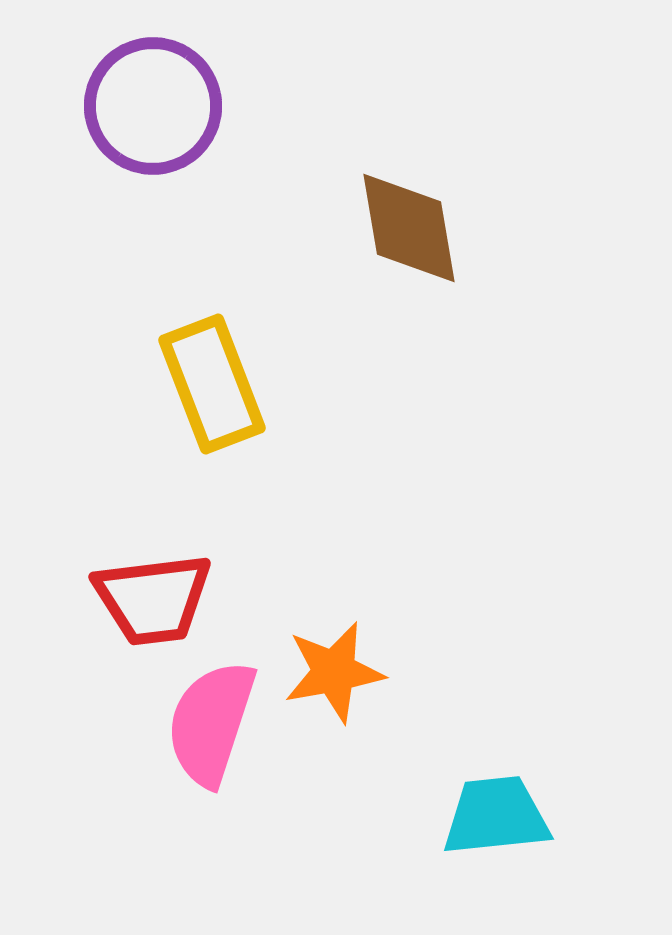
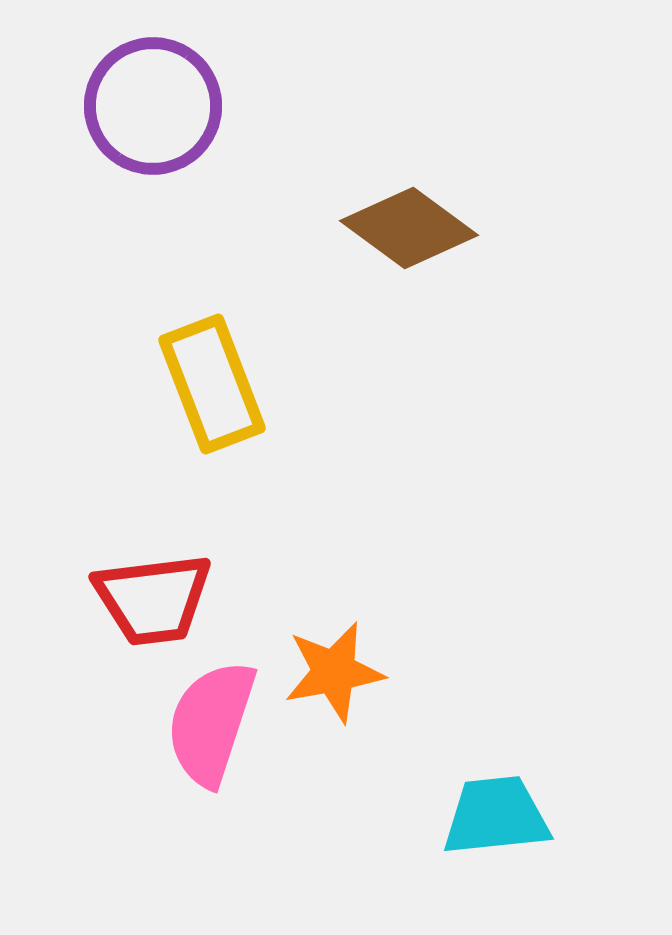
brown diamond: rotated 44 degrees counterclockwise
